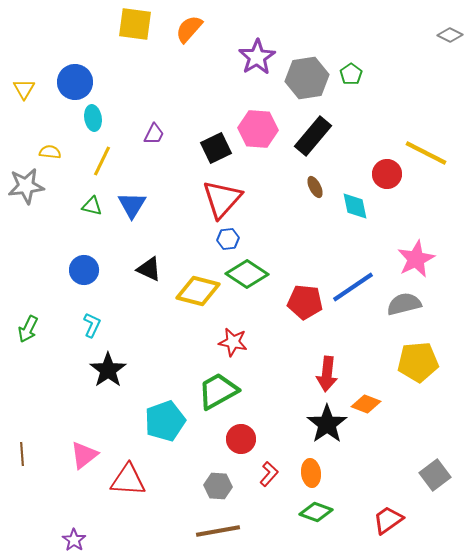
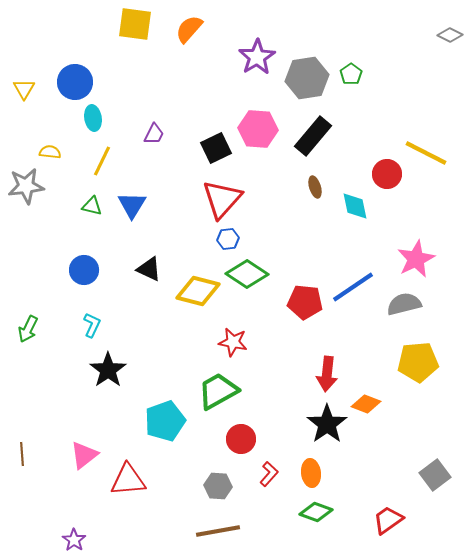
brown ellipse at (315, 187): rotated 10 degrees clockwise
red triangle at (128, 480): rotated 9 degrees counterclockwise
